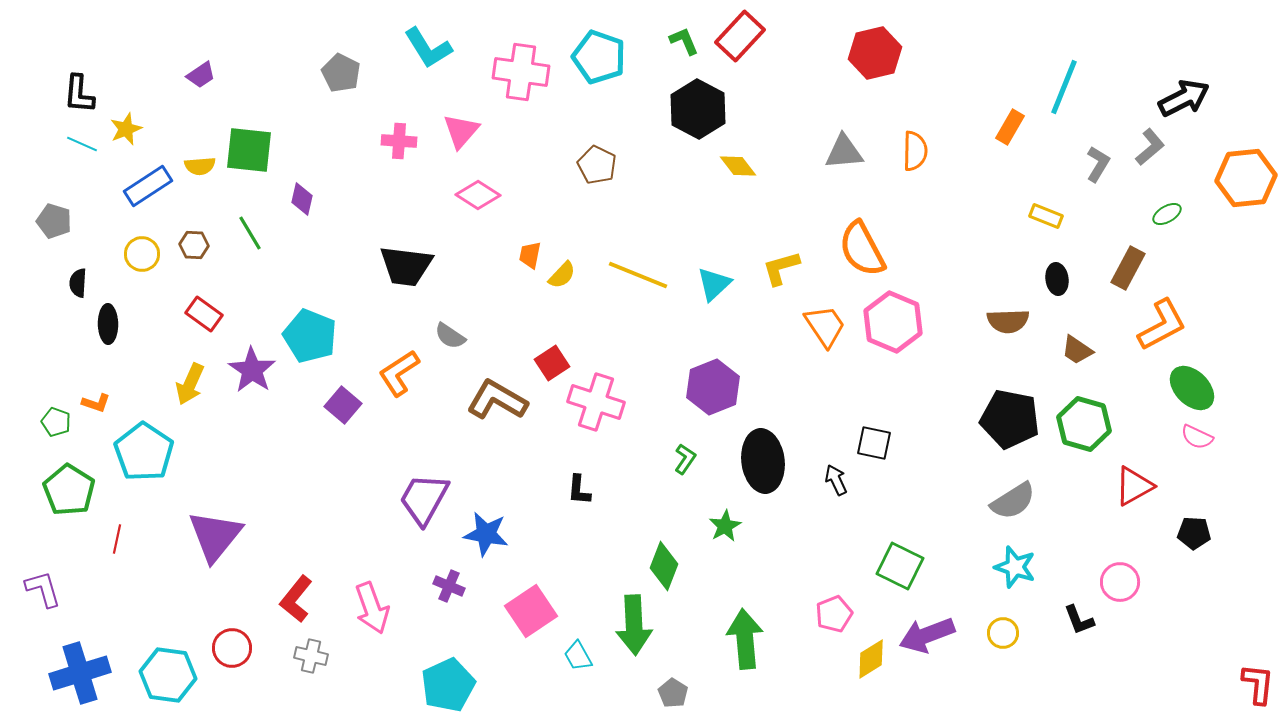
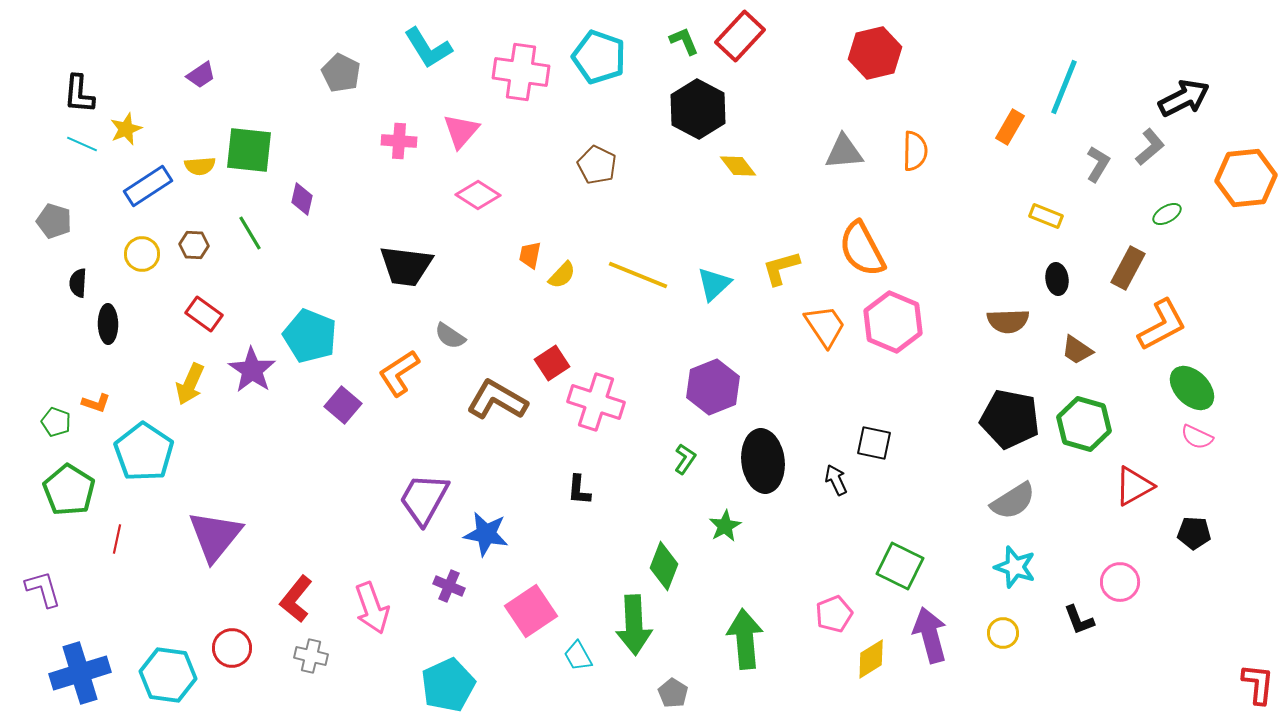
purple arrow at (927, 635): moved 3 px right; rotated 96 degrees clockwise
